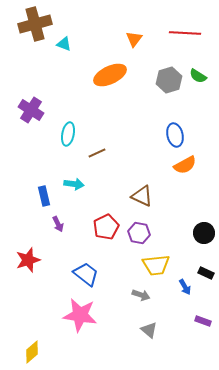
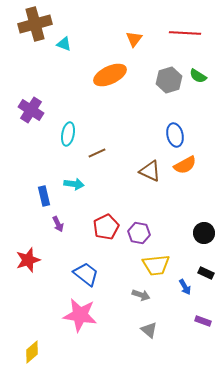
brown triangle: moved 8 px right, 25 px up
